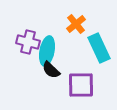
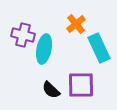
purple cross: moved 5 px left, 7 px up
cyan ellipse: moved 3 px left, 2 px up
black semicircle: moved 20 px down
